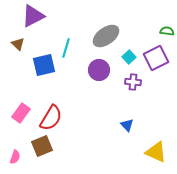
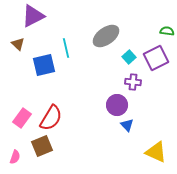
cyan line: rotated 30 degrees counterclockwise
purple circle: moved 18 px right, 35 px down
pink rectangle: moved 1 px right, 5 px down
